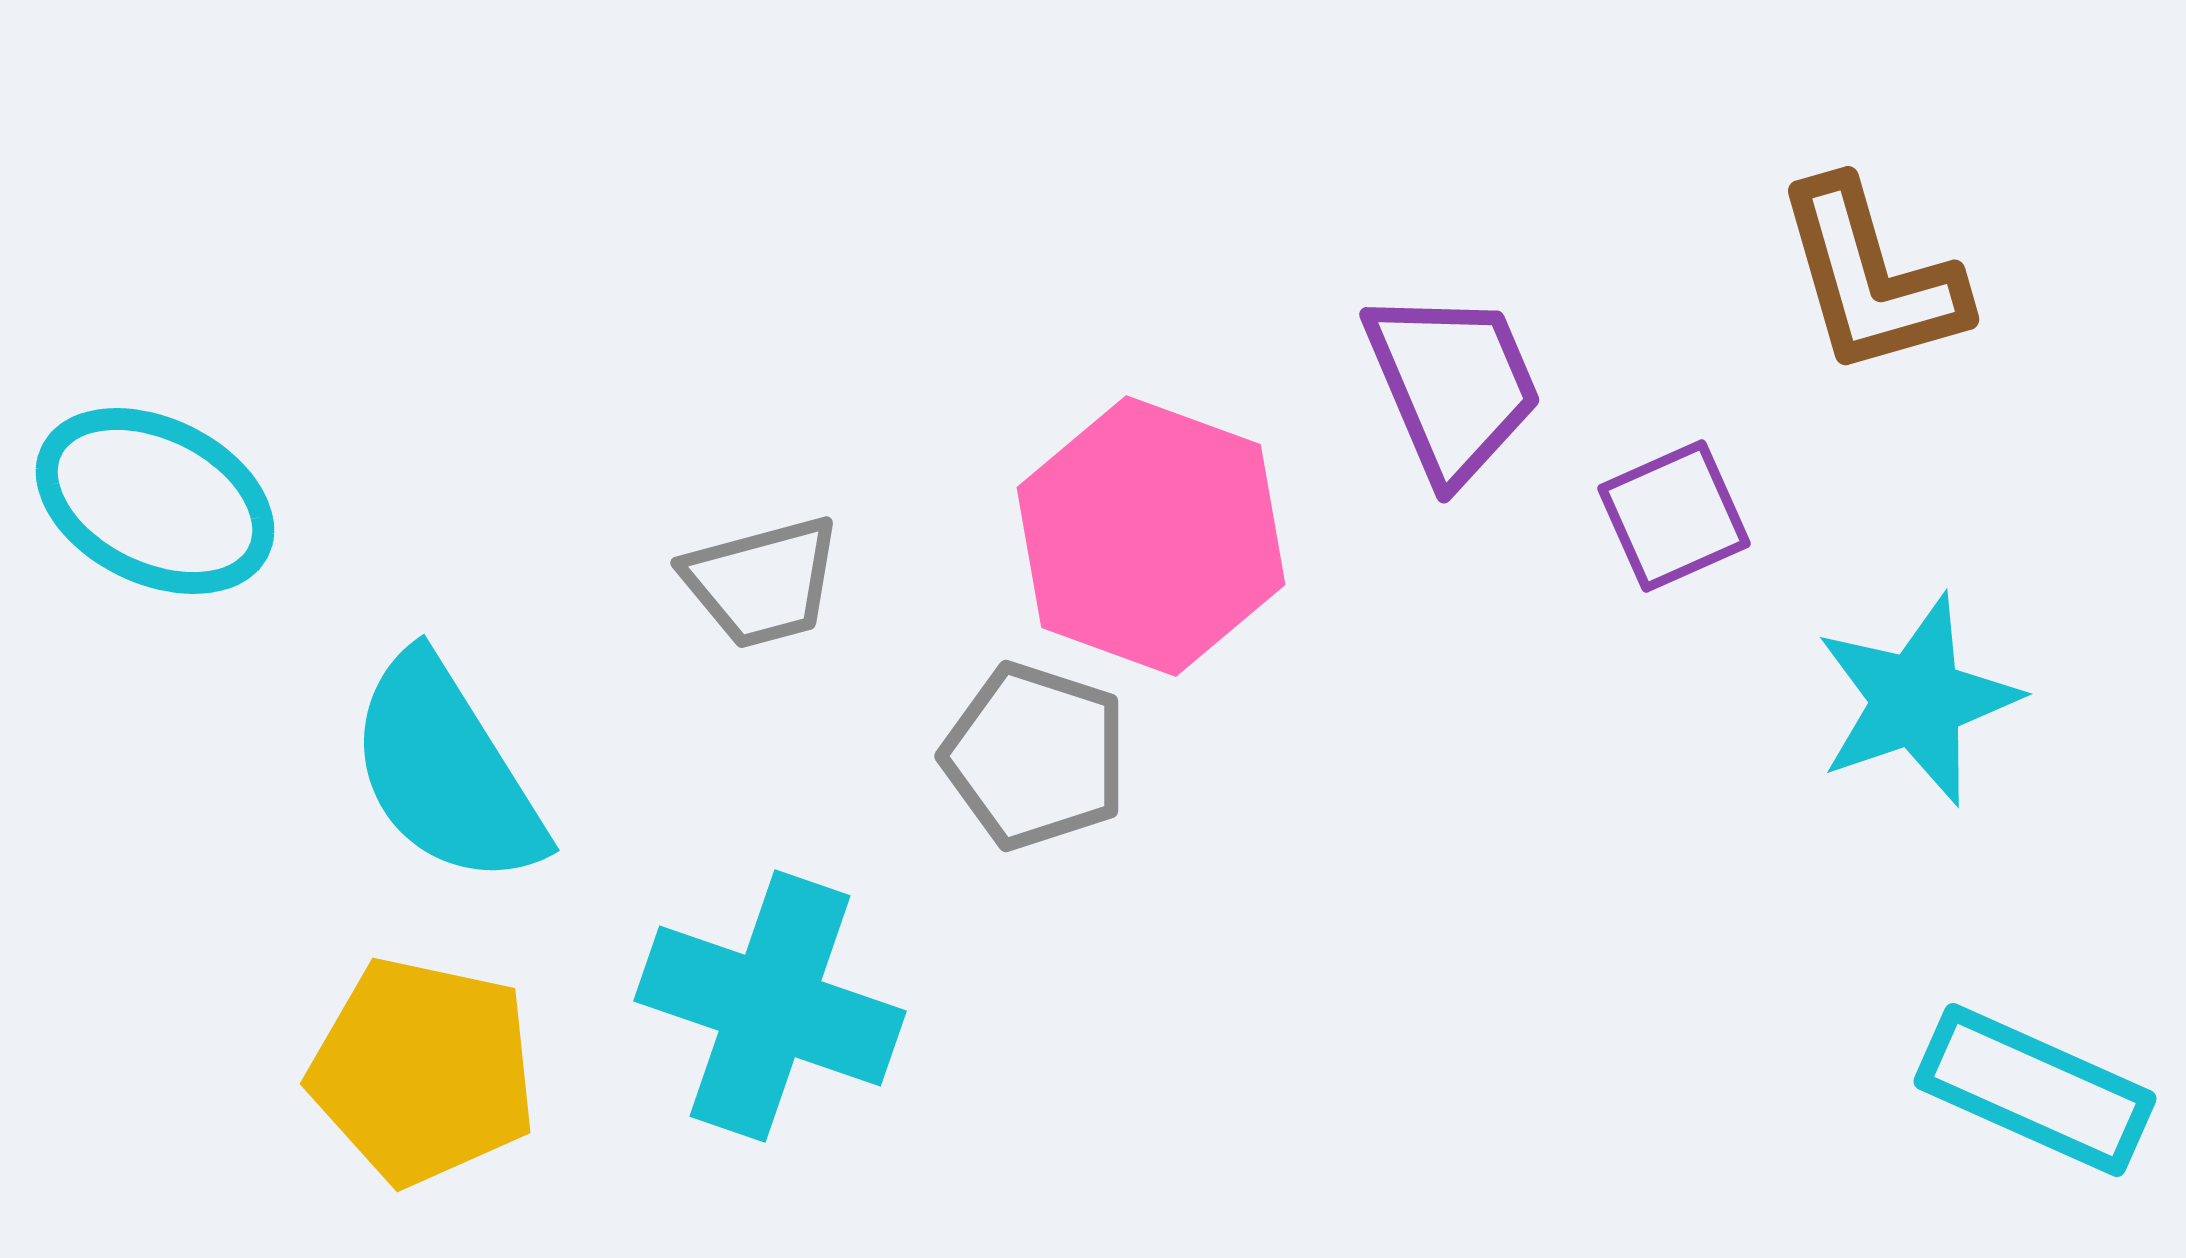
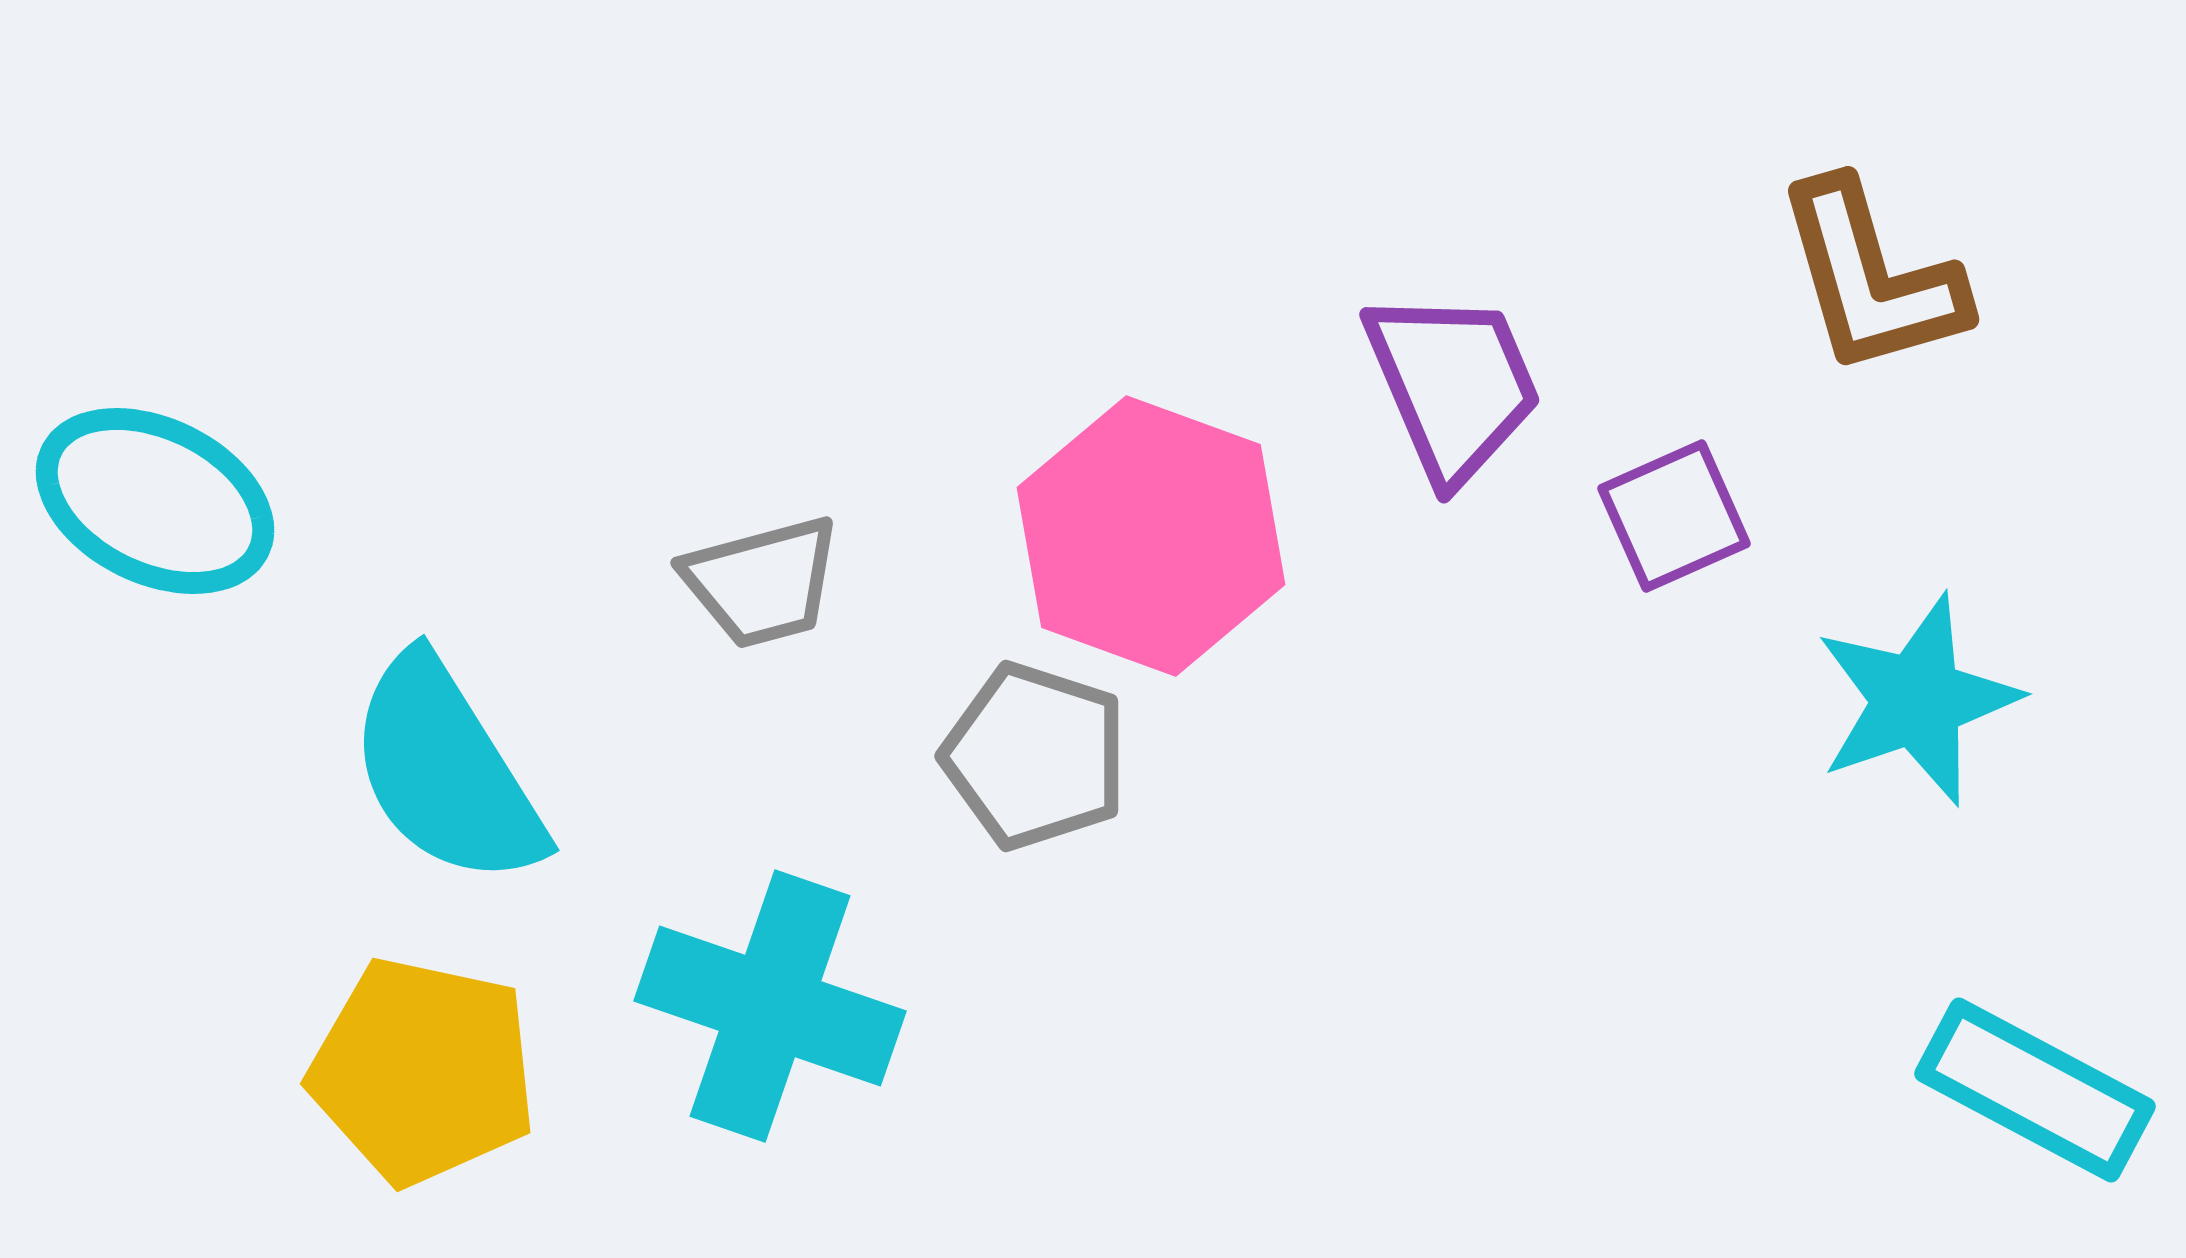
cyan rectangle: rotated 4 degrees clockwise
